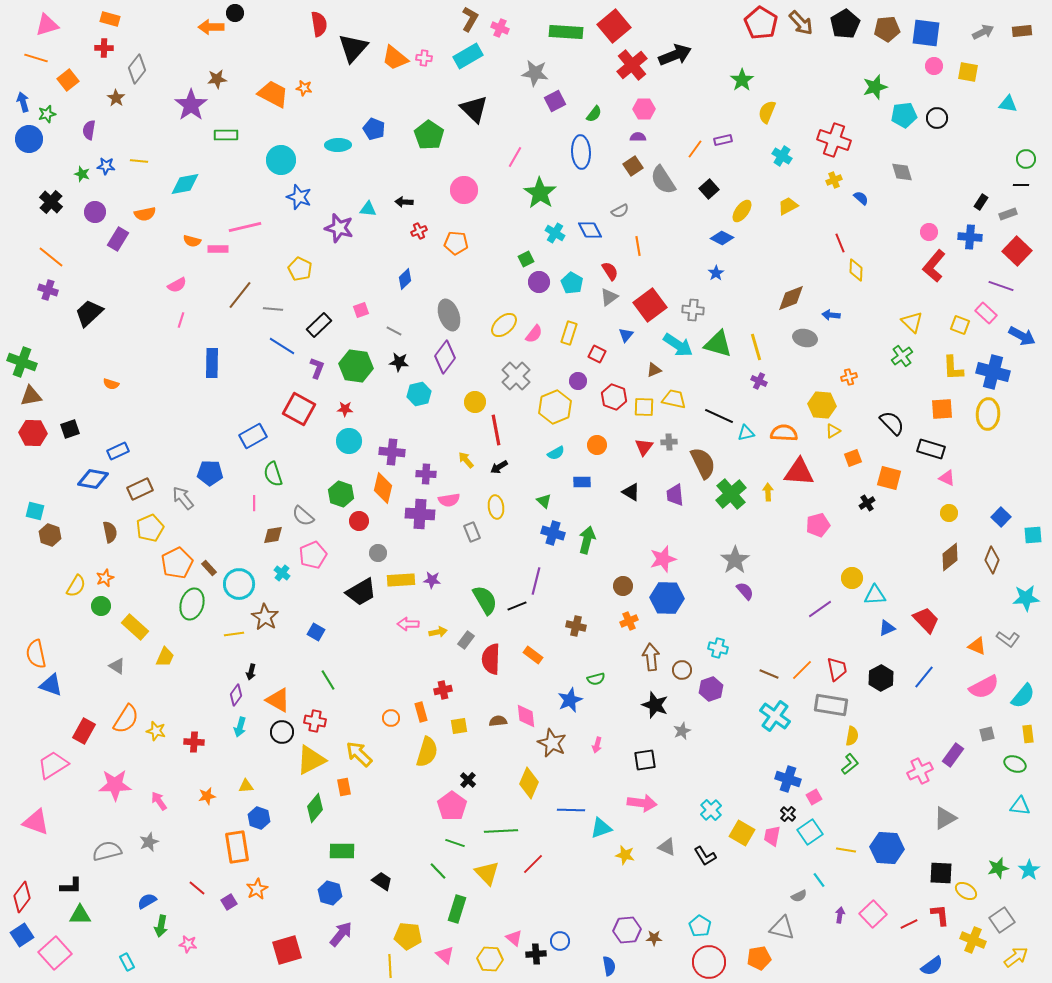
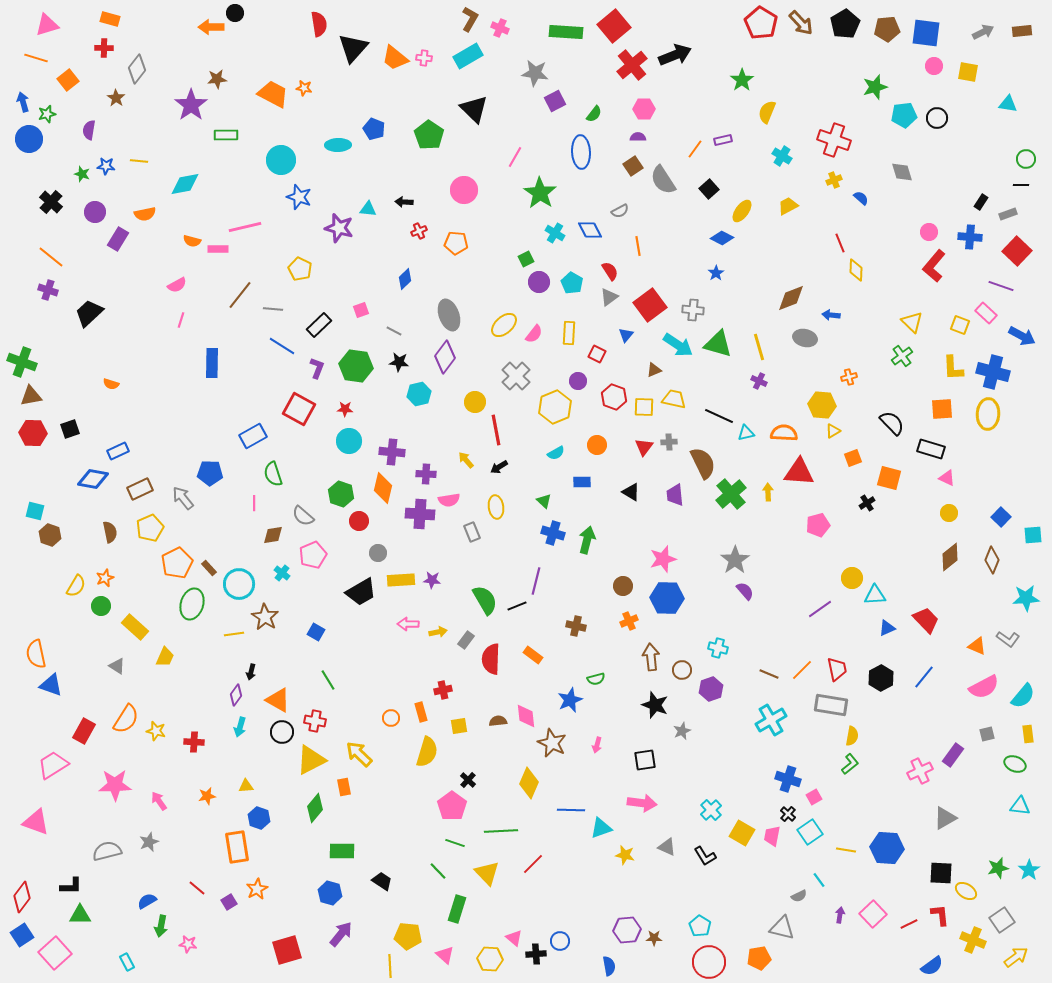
yellow rectangle at (569, 333): rotated 15 degrees counterclockwise
yellow line at (756, 347): moved 3 px right
cyan cross at (775, 716): moved 4 px left, 4 px down; rotated 24 degrees clockwise
